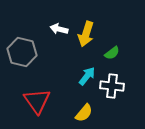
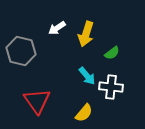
white arrow: moved 2 px left, 1 px up; rotated 48 degrees counterclockwise
gray hexagon: moved 1 px left, 1 px up
cyan arrow: rotated 102 degrees clockwise
white cross: moved 1 px left, 1 px down
